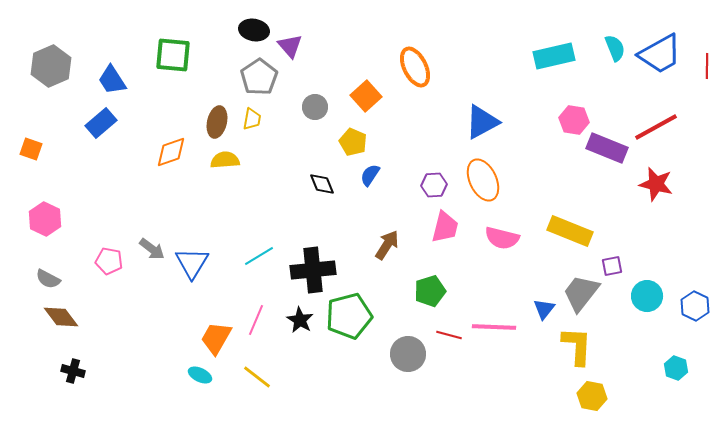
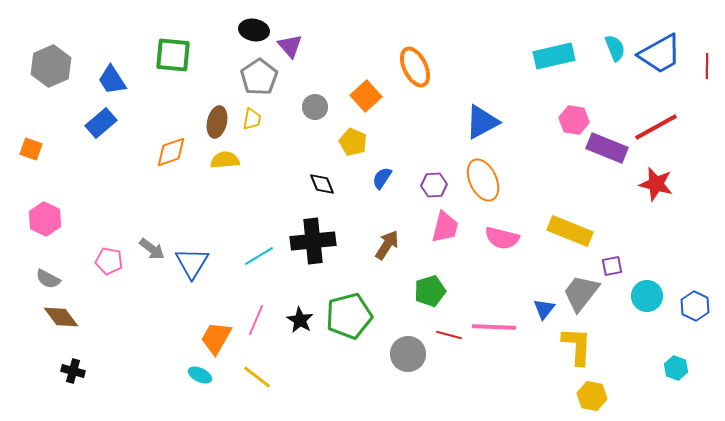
blue semicircle at (370, 175): moved 12 px right, 3 px down
black cross at (313, 270): moved 29 px up
